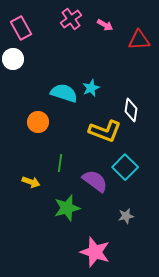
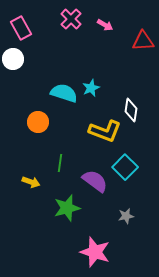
pink cross: rotated 10 degrees counterclockwise
red triangle: moved 4 px right, 1 px down
